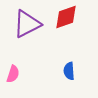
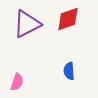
red diamond: moved 2 px right, 2 px down
pink semicircle: moved 4 px right, 8 px down
